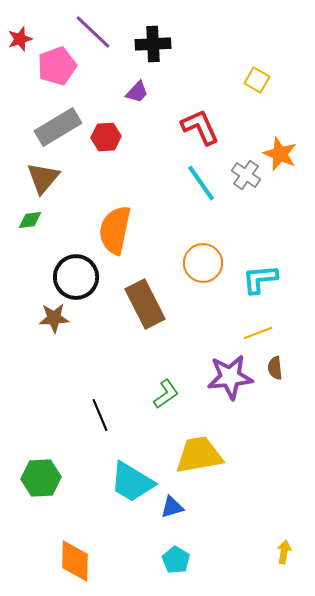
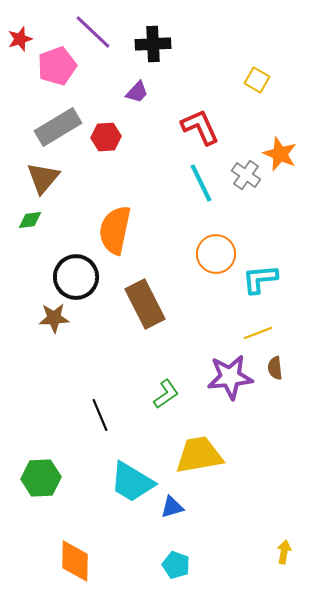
cyan line: rotated 9 degrees clockwise
orange circle: moved 13 px right, 9 px up
cyan pentagon: moved 5 px down; rotated 12 degrees counterclockwise
